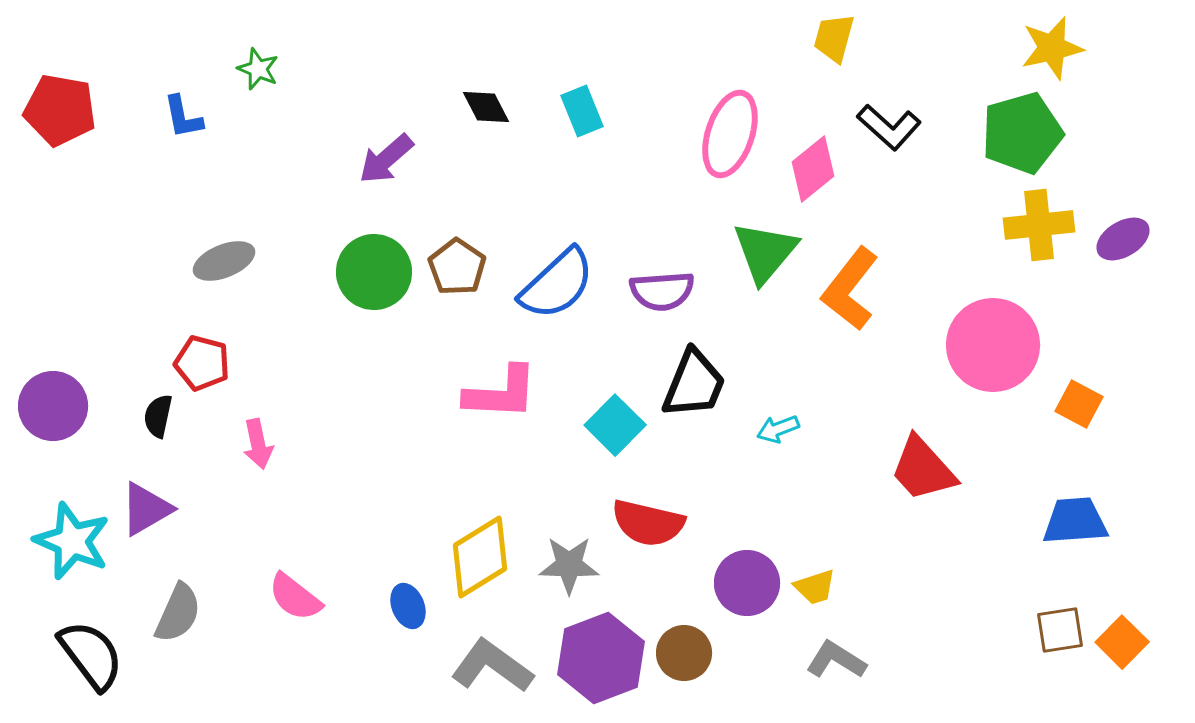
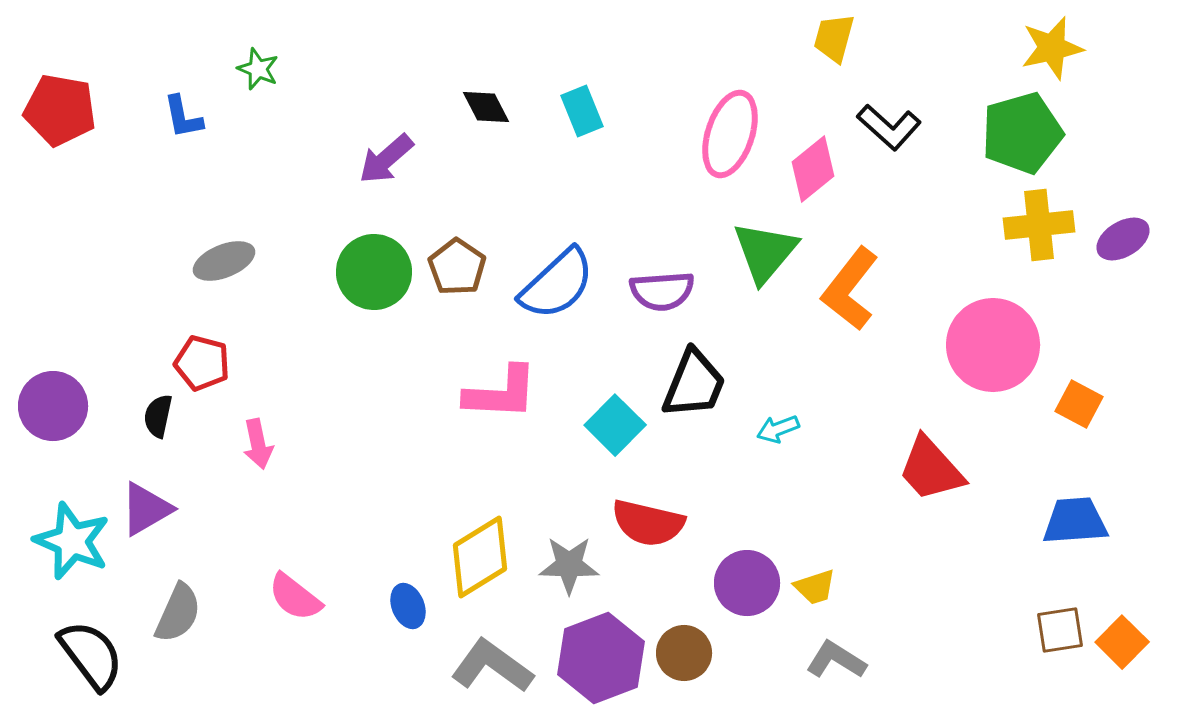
red trapezoid at (923, 469): moved 8 px right
